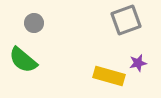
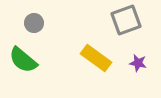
purple star: rotated 24 degrees clockwise
yellow rectangle: moved 13 px left, 18 px up; rotated 20 degrees clockwise
